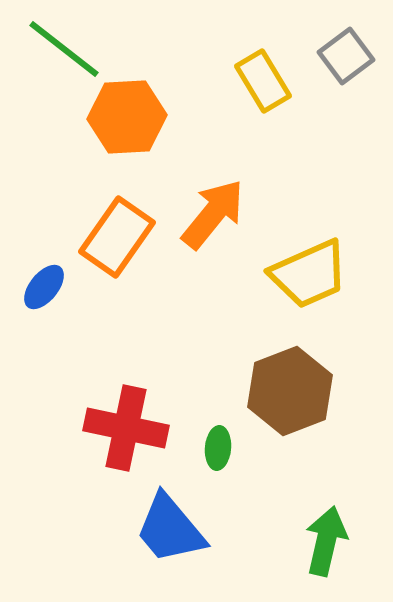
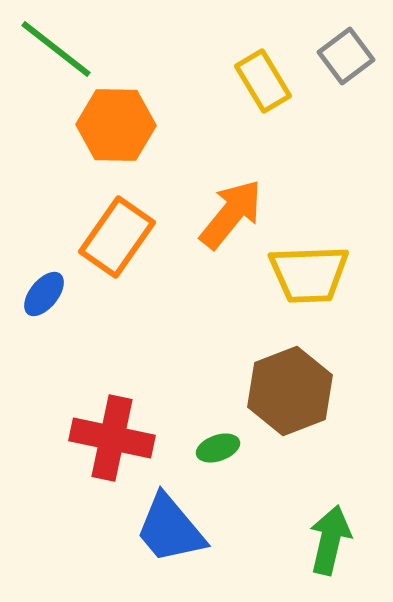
green line: moved 8 px left
orange hexagon: moved 11 px left, 8 px down; rotated 4 degrees clockwise
orange arrow: moved 18 px right
yellow trapezoid: rotated 22 degrees clockwise
blue ellipse: moved 7 px down
red cross: moved 14 px left, 10 px down
green ellipse: rotated 66 degrees clockwise
green arrow: moved 4 px right, 1 px up
